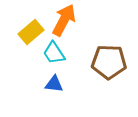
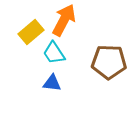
blue triangle: moved 2 px left, 1 px up
